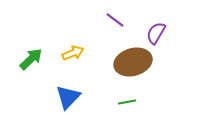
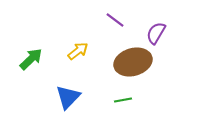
yellow arrow: moved 5 px right, 2 px up; rotated 15 degrees counterclockwise
green line: moved 4 px left, 2 px up
